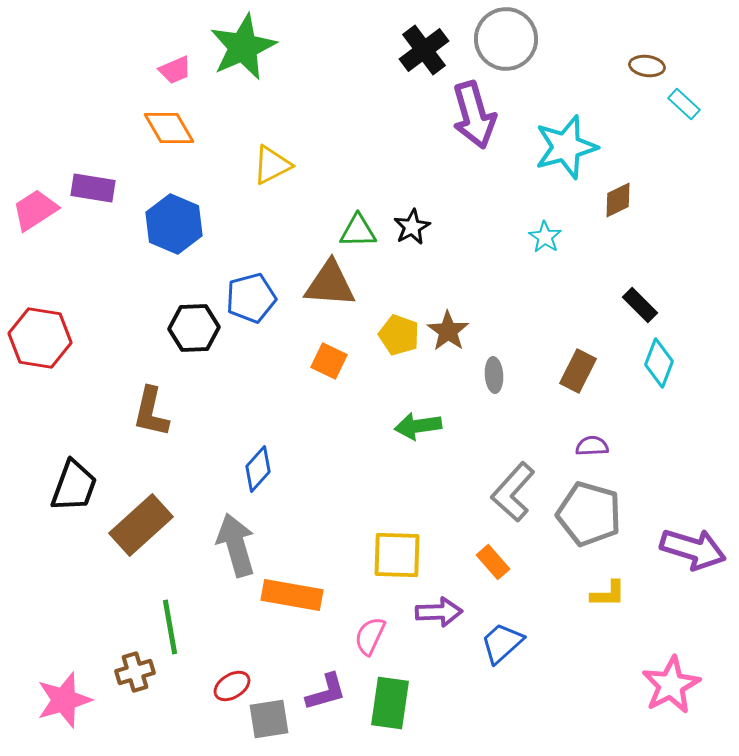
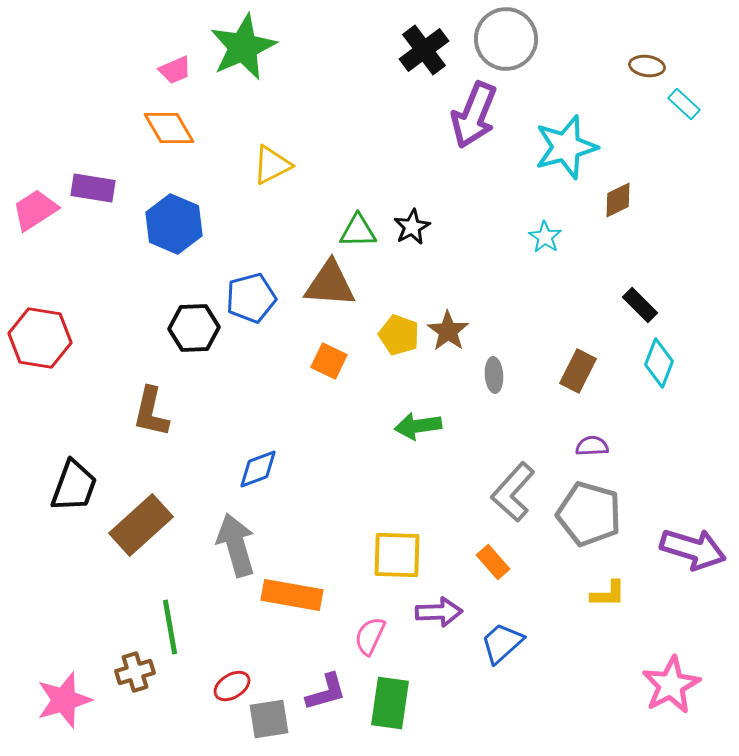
purple arrow at (474, 115): rotated 38 degrees clockwise
blue diamond at (258, 469): rotated 27 degrees clockwise
